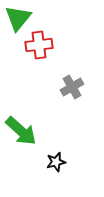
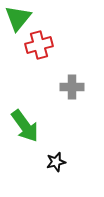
red cross: rotated 8 degrees counterclockwise
gray cross: rotated 30 degrees clockwise
green arrow: moved 4 px right, 5 px up; rotated 12 degrees clockwise
